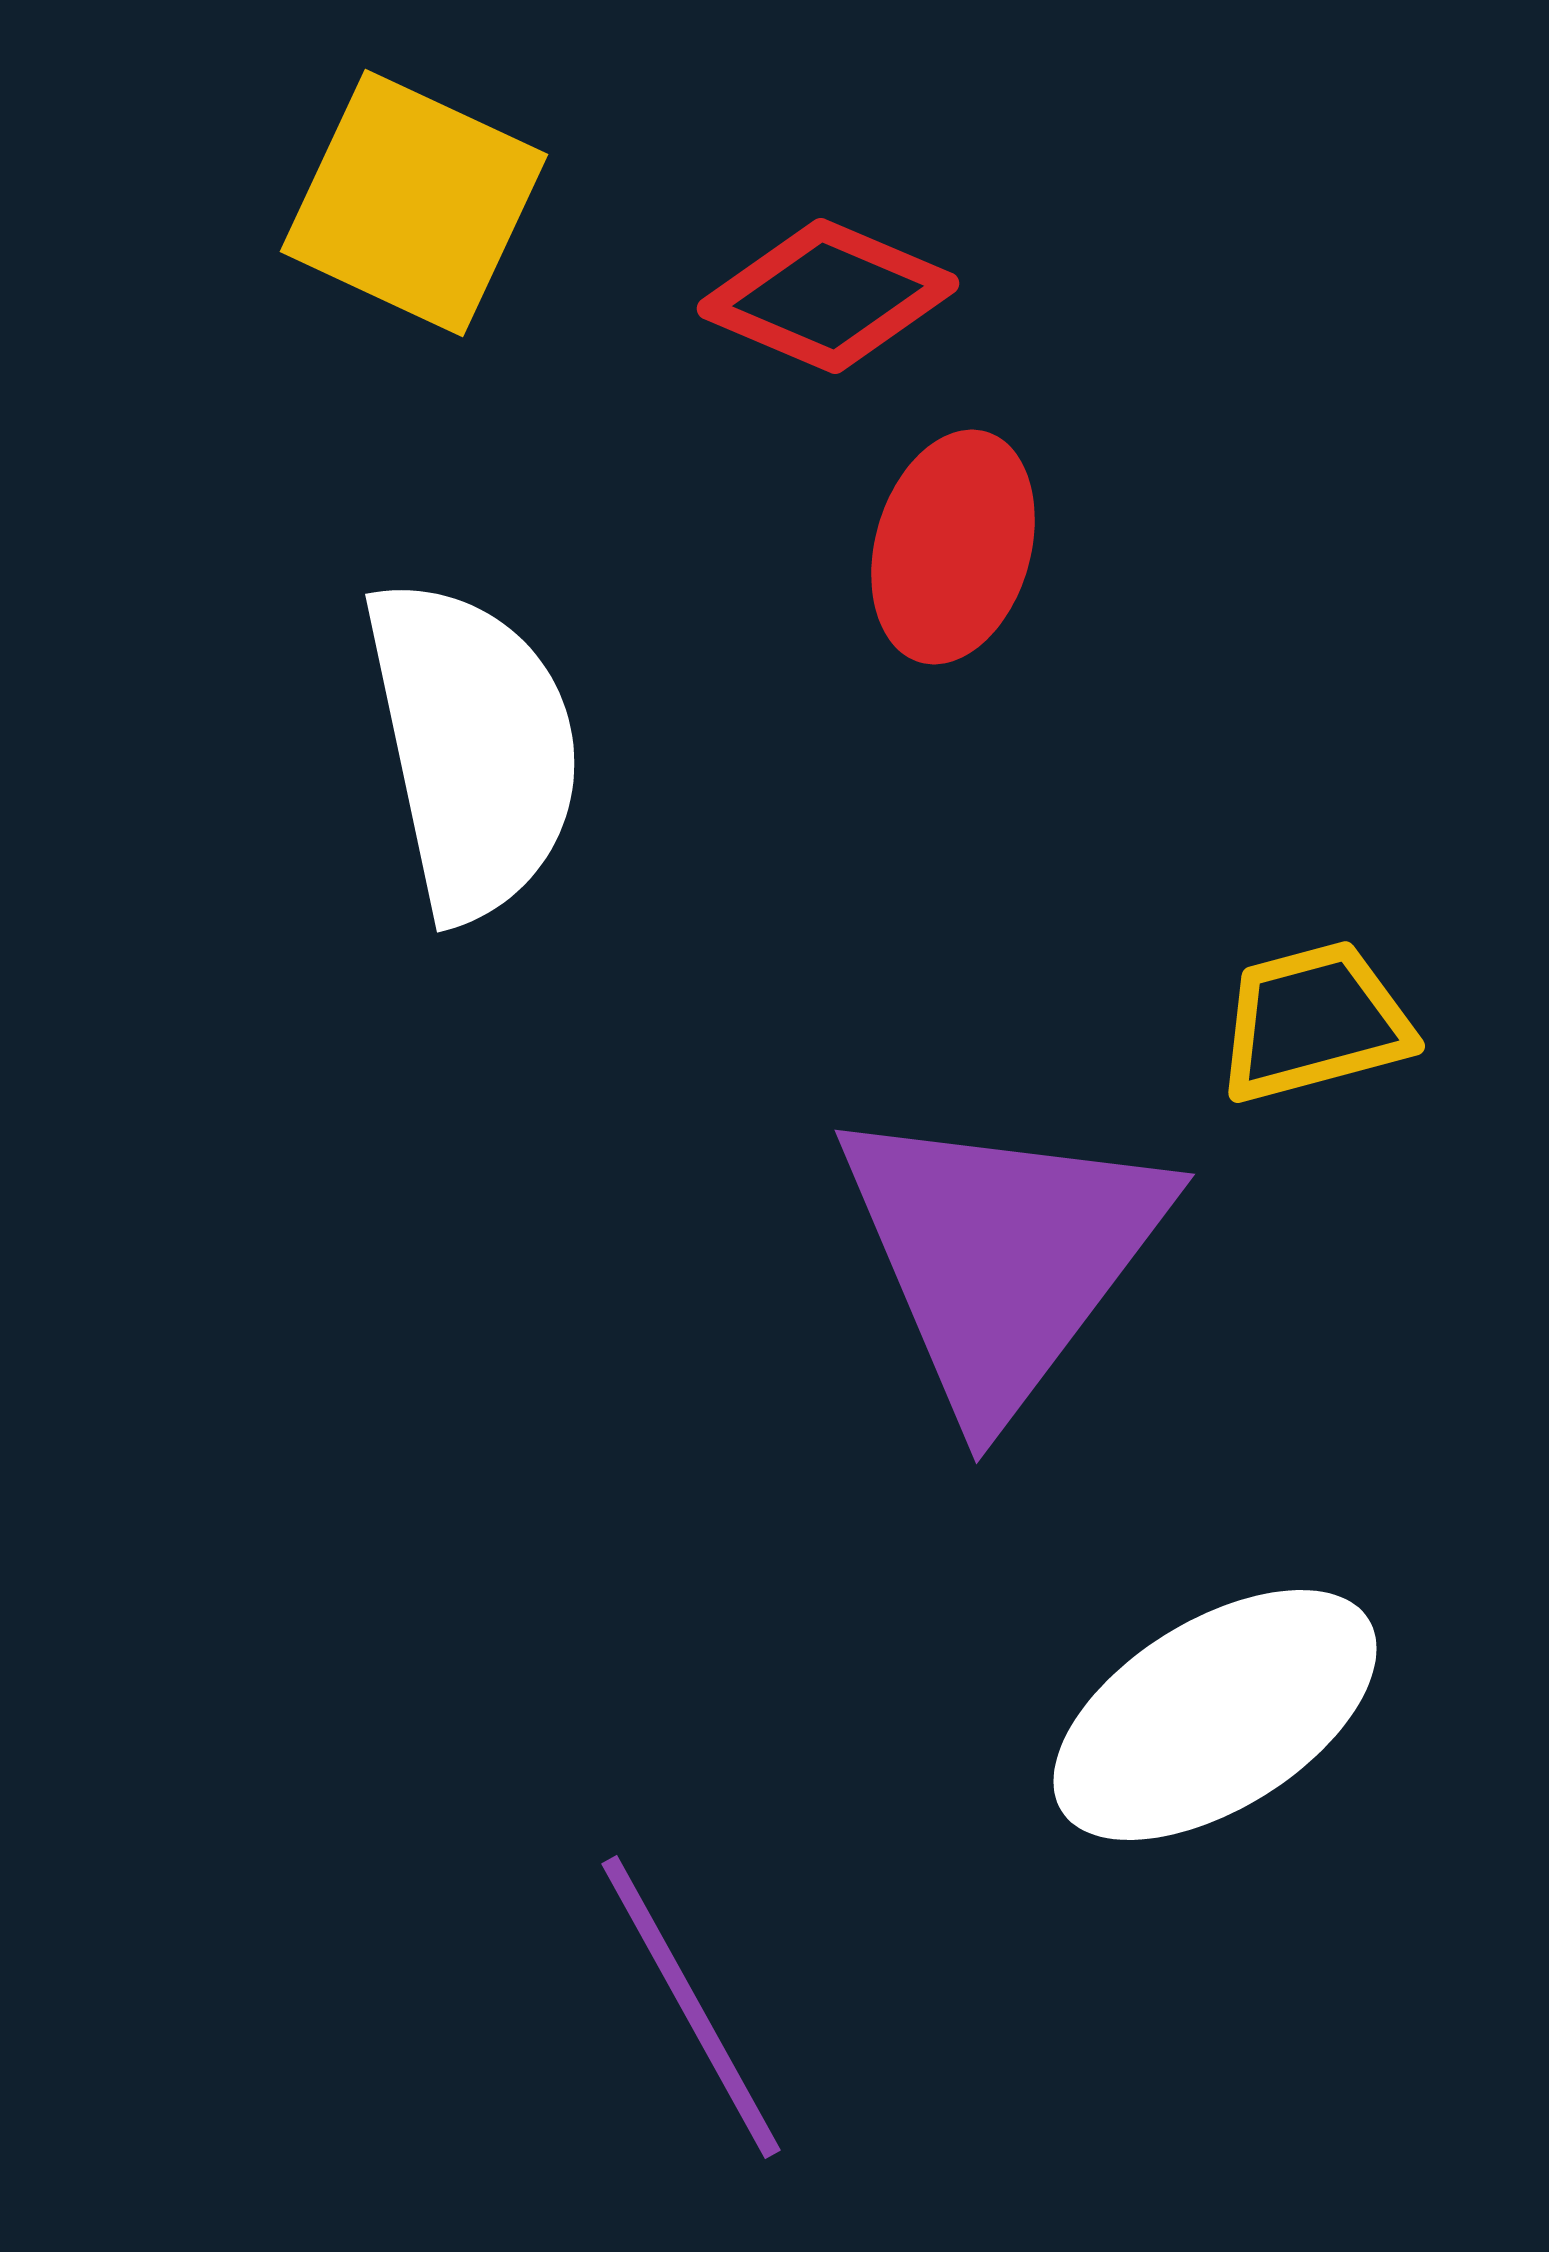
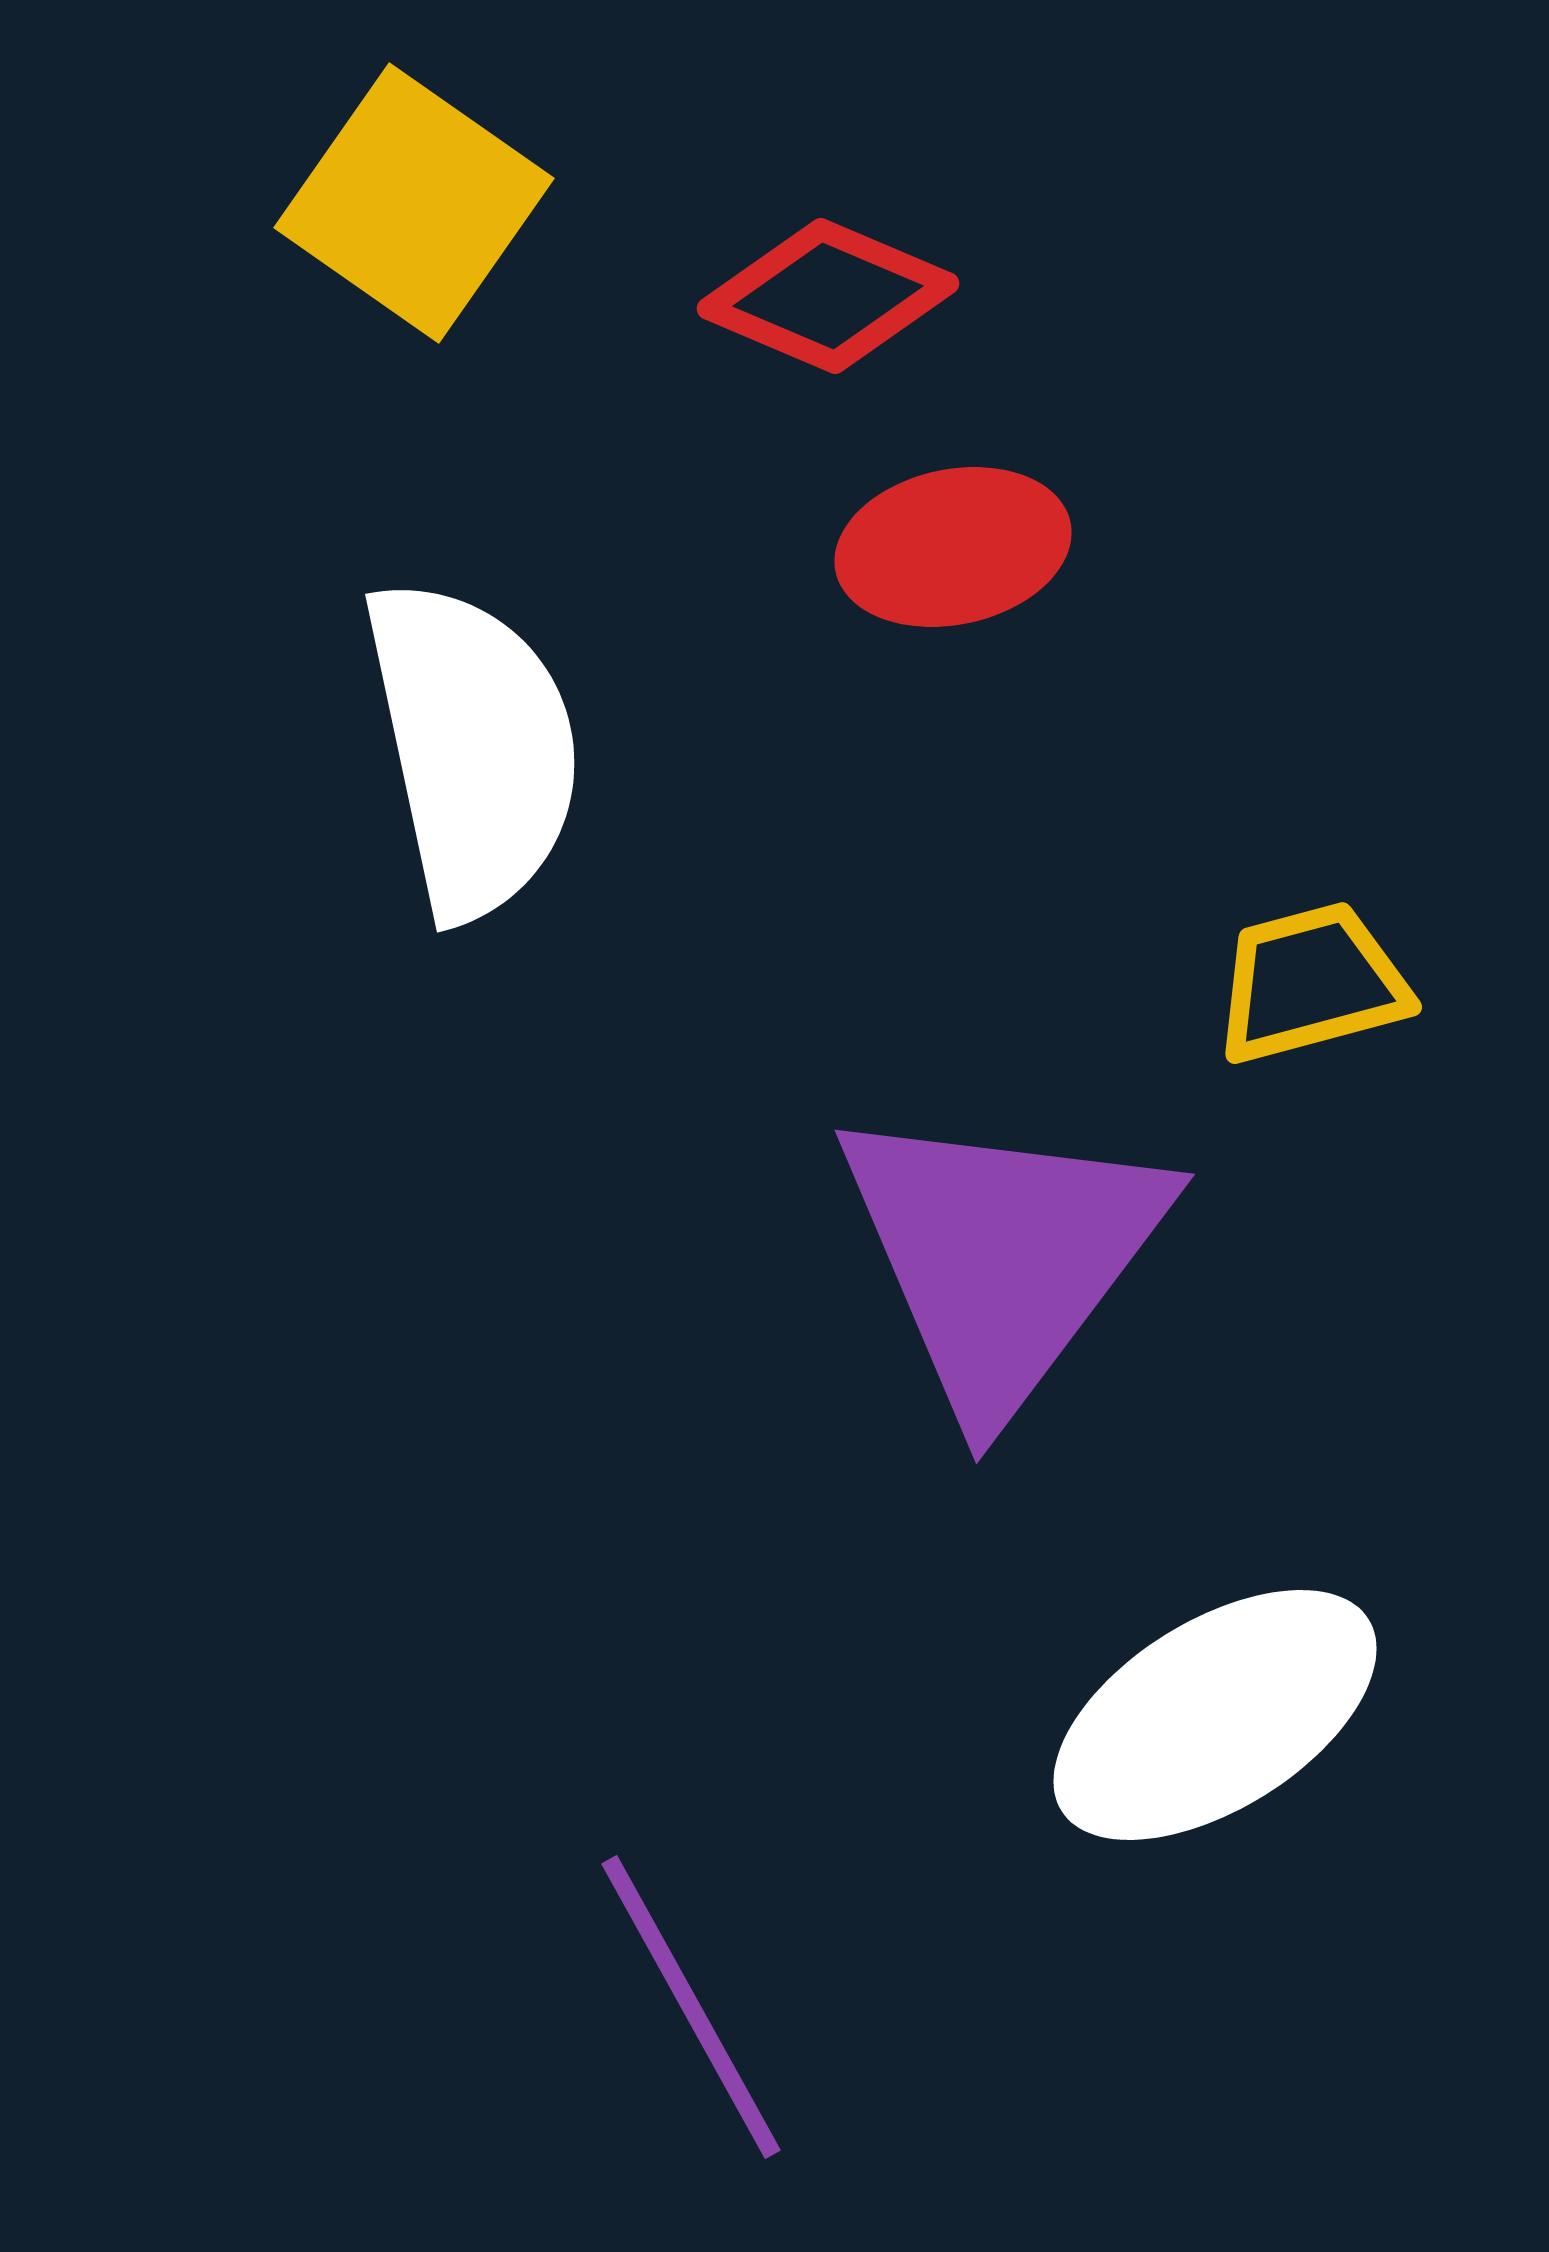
yellow square: rotated 10 degrees clockwise
red ellipse: rotated 62 degrees clockwise
yellow trapezoid: moved 3 px left, 39 px up
